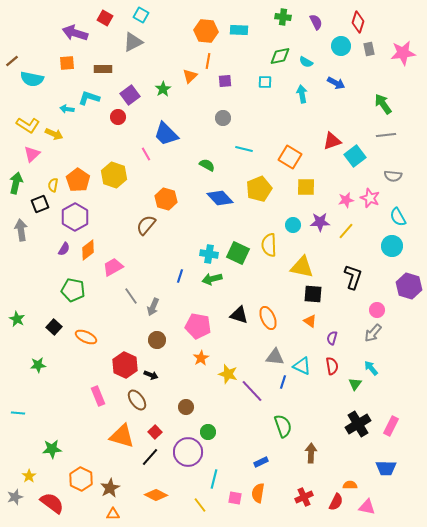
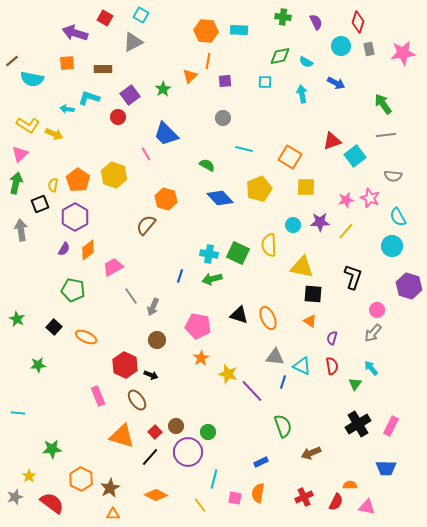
pink triangle at (32, 154): moved 12 px left
brown circle at (186, 407): moved 10 px left, 19 px down
brown arrow at (311, 453): rotated 114 degrees counterclockwise
